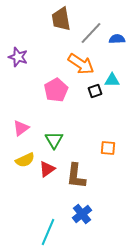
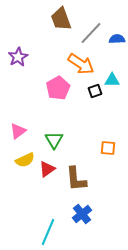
brown trapezoid: rotated 10 degrees counterclockwise
purple star: rotated 24 degrees clockwise
pink pentagon: moved 2 px right, 2 px up
pink triangle: moved 3 px left, 3 px down
brown L-shape: moved 3 px down; rotated 12 degrees counterclockwise
